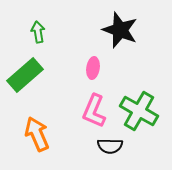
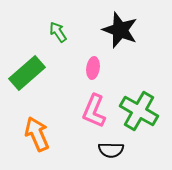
green arrow: moved 20 px right; rotated 25 degrees counterclockwise
green rectangle: moved 2 px right, 2 px up
black semicircle: moved 1 px right, 4 px down
